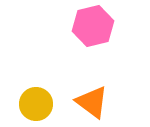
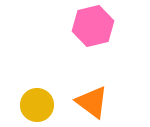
yellow circle: moved 1 px right, 1 px down
